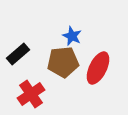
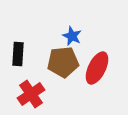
black rectangle: rotated 45 degrees counterclockwise
red ellipse: moved 1 px left
